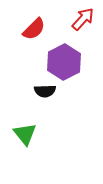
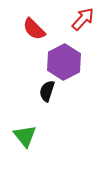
red semicircle: rotated 90 degrees clockwise
black semicircle: moved 2 px right; rotated 110 degrees clockwise
green triangle: moved 2 px down
